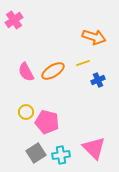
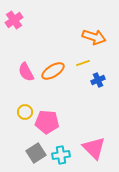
yellow circle: moved 1 px left
pink pentagon: rotated 10 degrees counterclockwise
